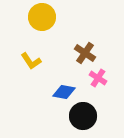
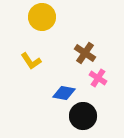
blue diamond: moved 1 px down
